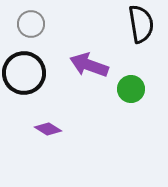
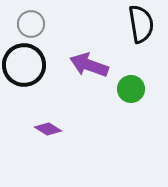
black circle: moved 8 px up
